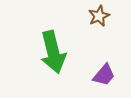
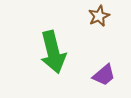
purple trapezoid: rotated 10 degrees clockwise
